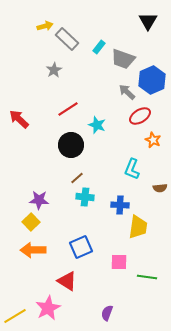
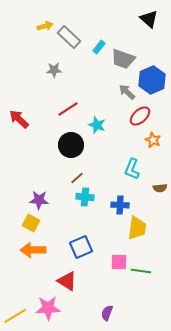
black triangle: moved 1 px right, 2 px up; rotated 18 degrees counterclockwise
gray rectangle: moved 2 px right, 2 px up
gray star: rotated 28 degrees clockwise
red ellipse: rotated 10 degrees counterclockwise
yellow square: moved 1 px down; rotated 18 degrees counterclockwise
yellow trapezoid: moved 1 px left, 1 px down
green line: moved 6 px left, 6 px up
pink star: rotated 25 degrees clockwise
